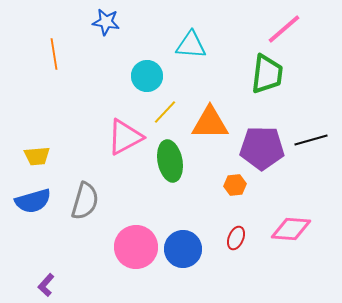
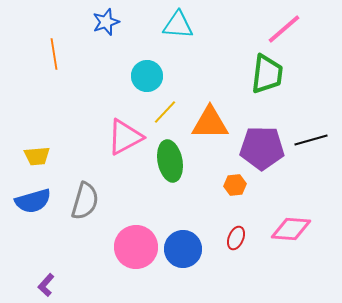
blue star: rotated 28 degrees counterclockwise
cyan triangle: moved 13 px left, 20 px up
